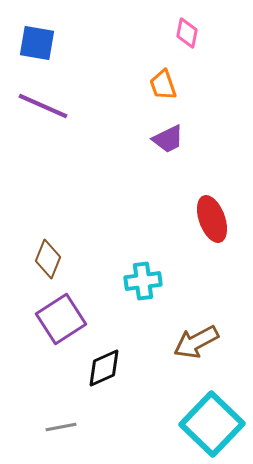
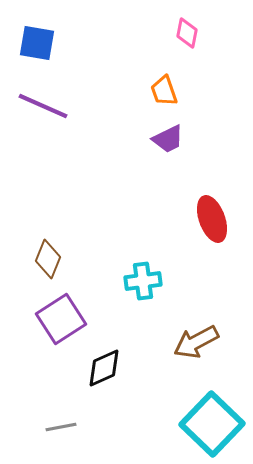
orange trapezoid: moved 1 px right, 6 px down
